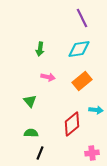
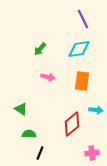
purple line: moved 1 px right, 1 px down
green arrow: rotated 32 degrees clockwise
orange rectangle: rotated 42 degrees counterclockwise
green triangle: moved 9 px left, 8 px down; rotated 16 degrees counterclockwise
green semicircle: moved 2 px left, 1 px down
